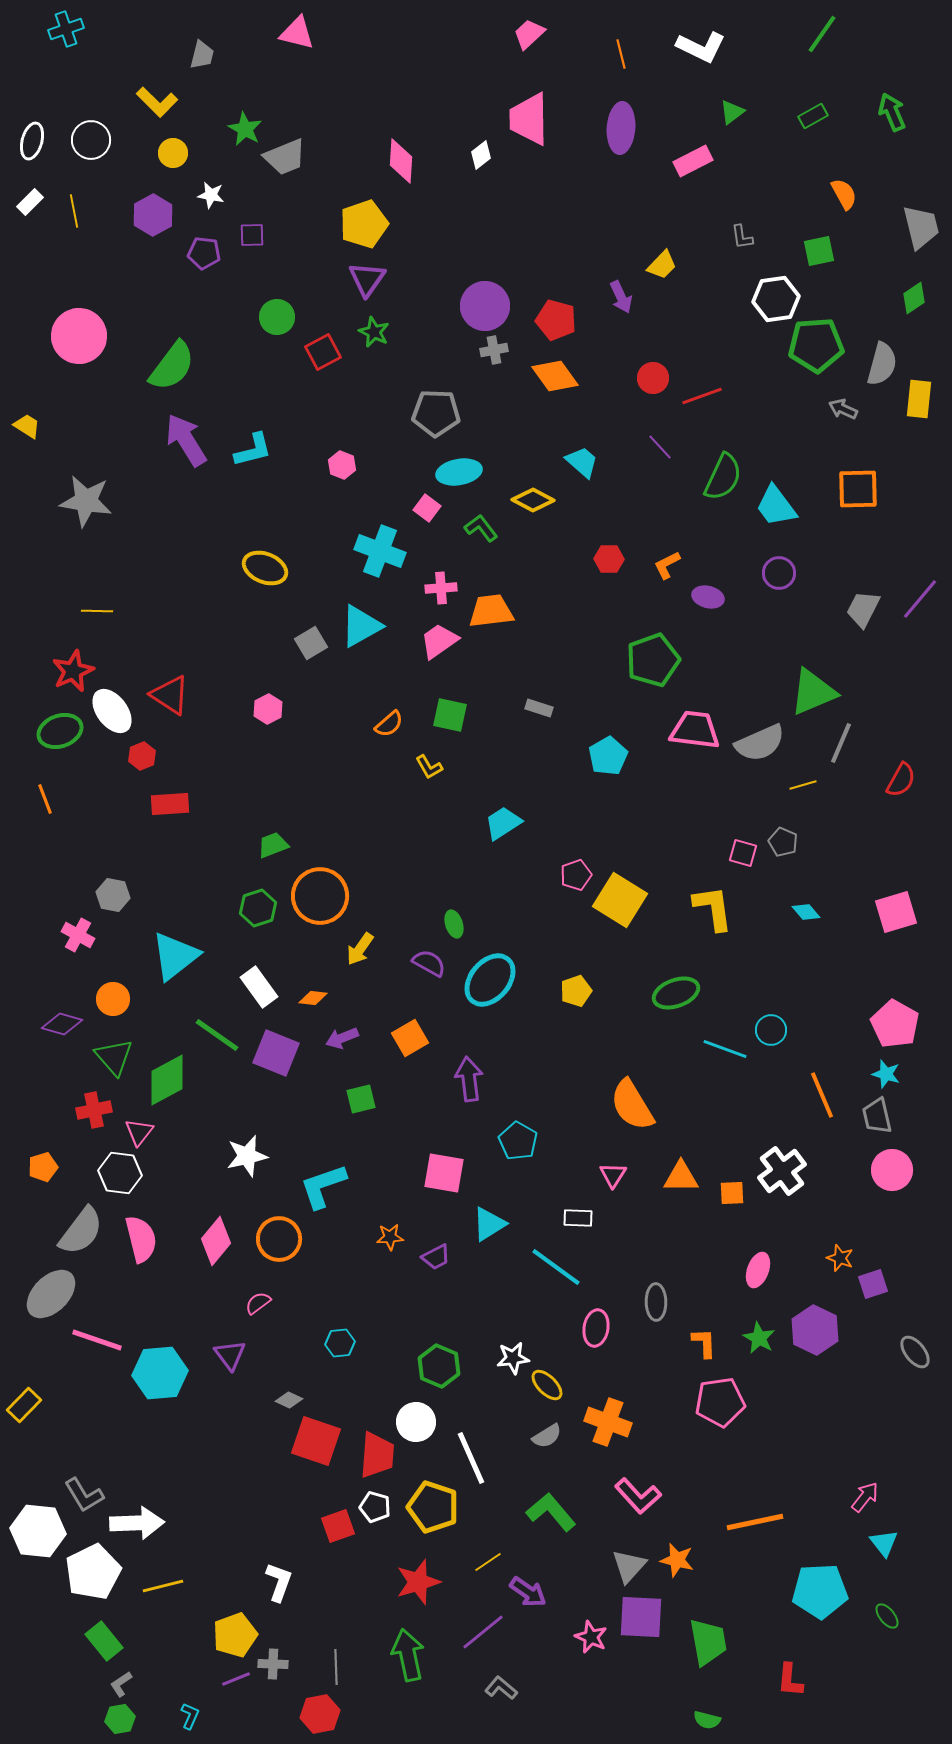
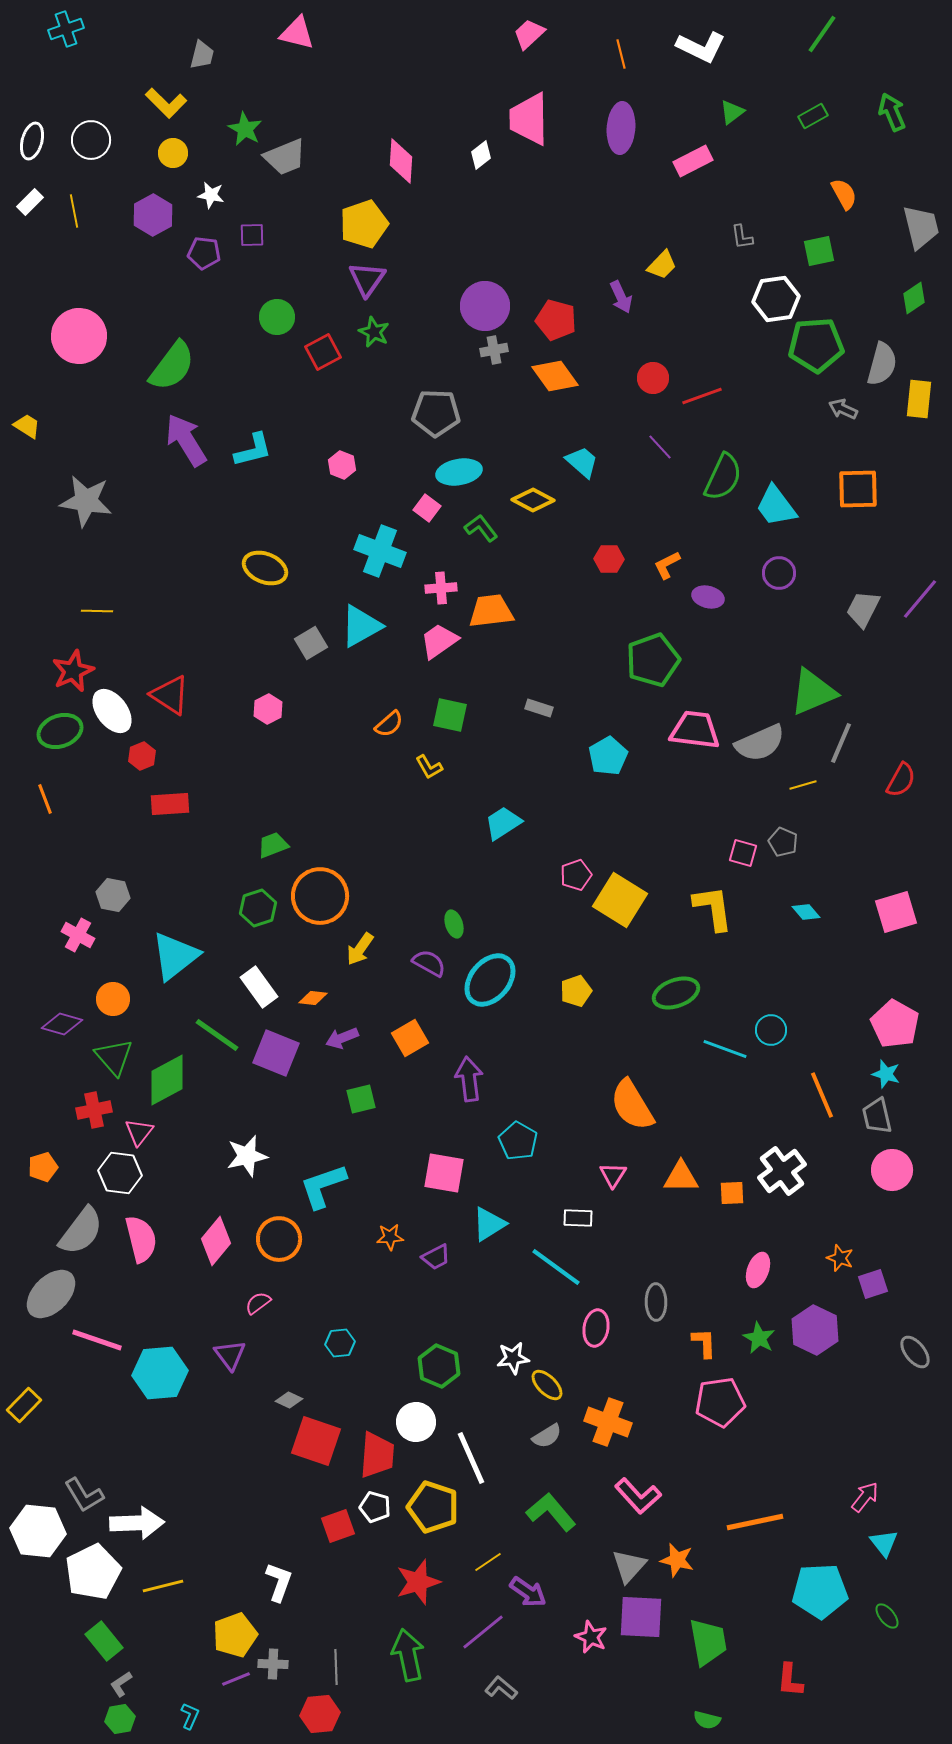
yellow L-shape at (157, 102): moved 9 px right, 1 px down
red hexagon at (320, 1714): rotated 6 degrees clockwise
